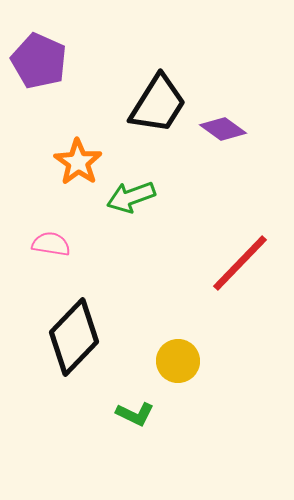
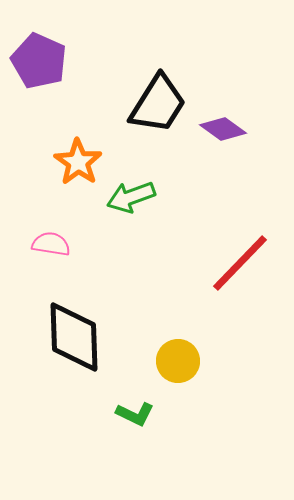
black diamond: rotated 46 degrees counterclockwise
